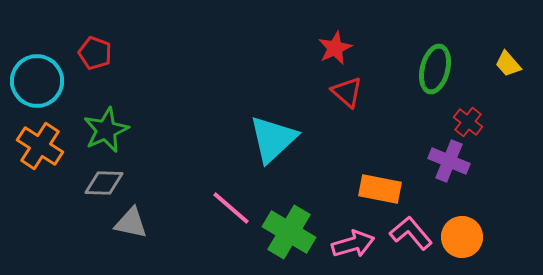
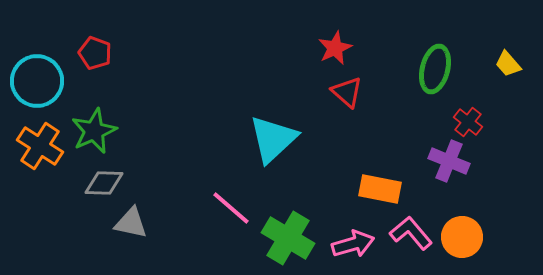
green star: moved 12 px left, 1 px down
green cross: moved 1 px left, 6 px down
